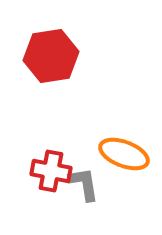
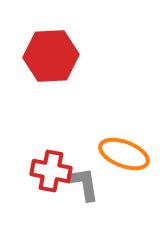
red hexagon: rotated 6 degrees clockwise
